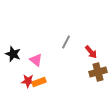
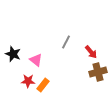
orange rectangle: moved 4 px right, 3 px down; rotated 32 degrees counterclockwise
